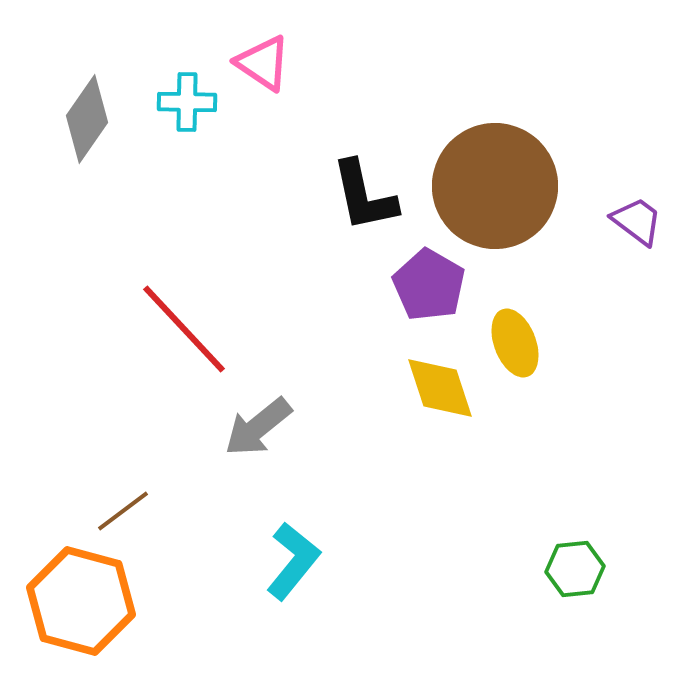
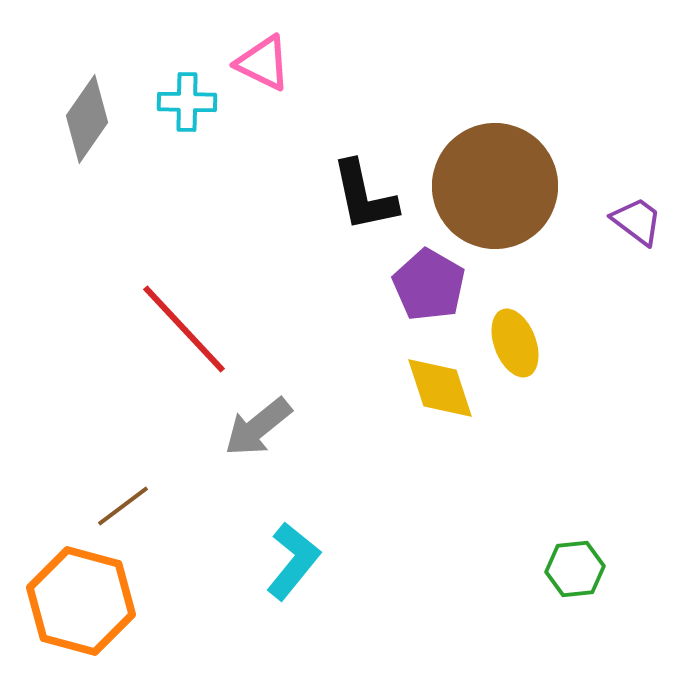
pink triangle: rotated 8 degrees counterclockwise
brown line: moved 5 px up
